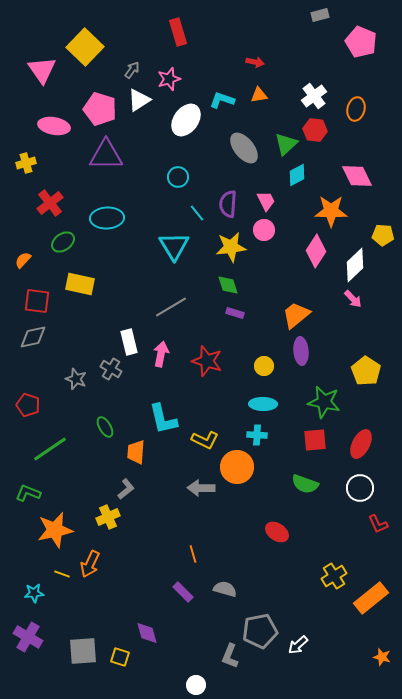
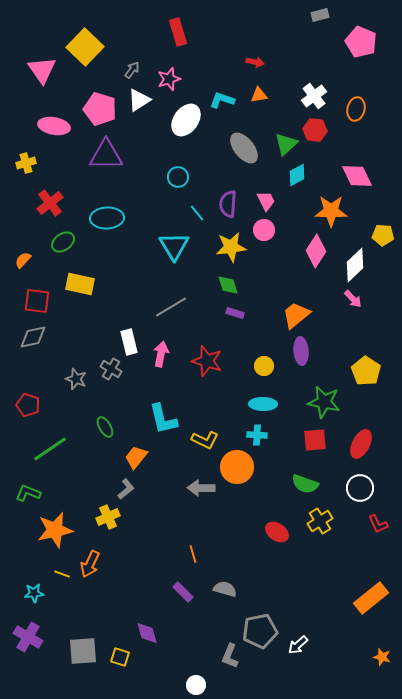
orange trapezoid at (136, 452): moved 5 px down; rotated 35 degrees clockwise
yellow cross at (334, 576): moved 14 px left, 55 px up
